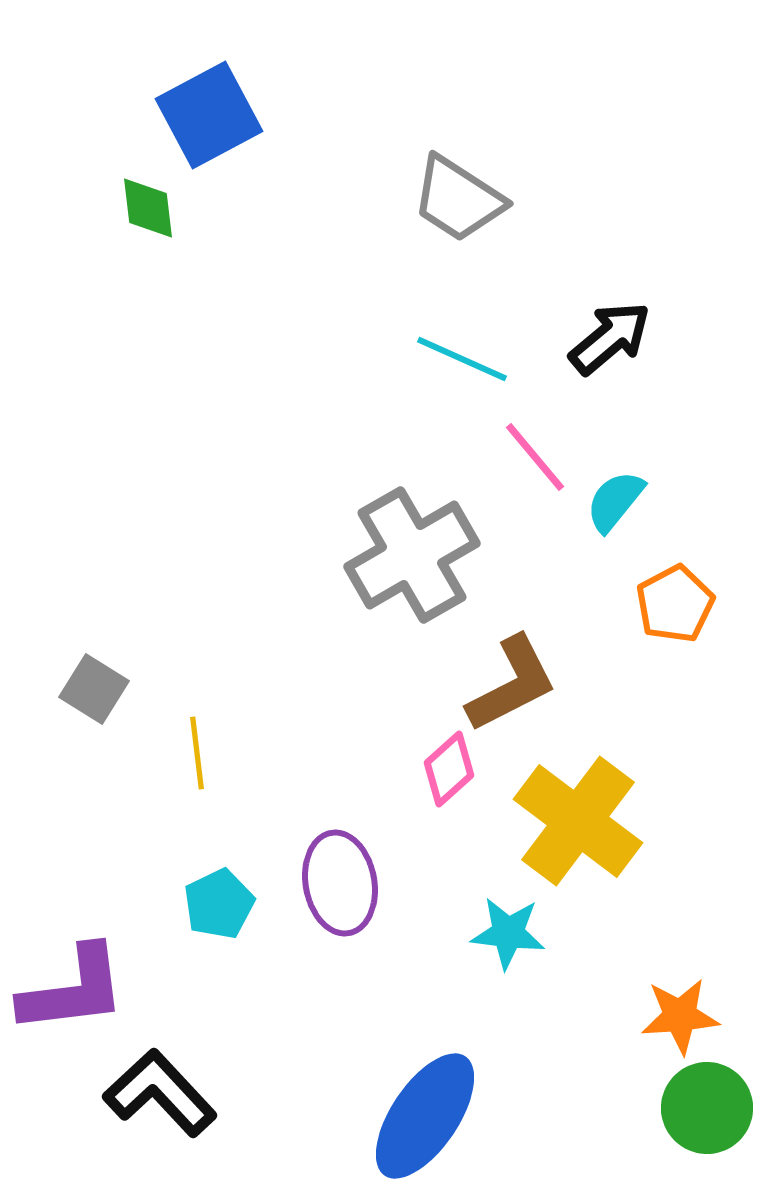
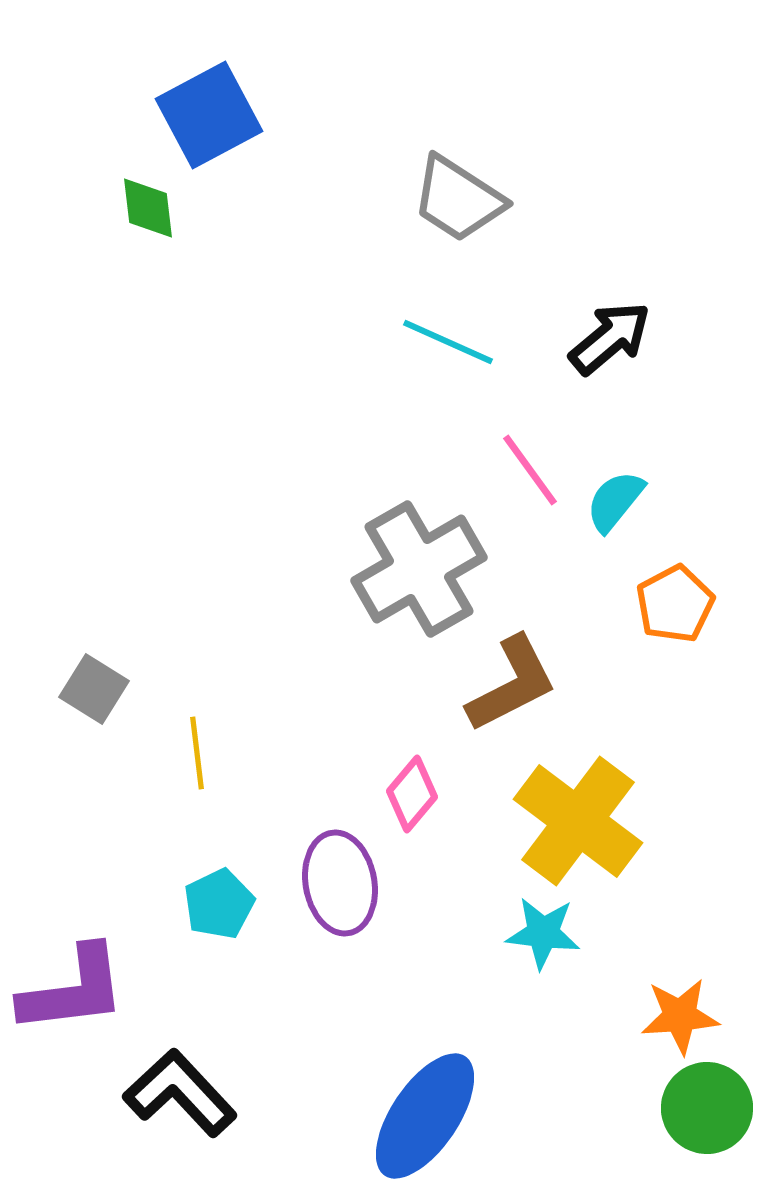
cyan line: moved 14 px left, 17 px up
pink line: moved 5 px left, 13 px down; rotated 4 degrees clockwise
gray cross: moved 7 px right, 14 px down
pink diamond: moved 37 px left, 25 px down; rotated 8 degrees counterclockwise
cyan star: moved 35 px right
black L-shape: moved 20 px right
